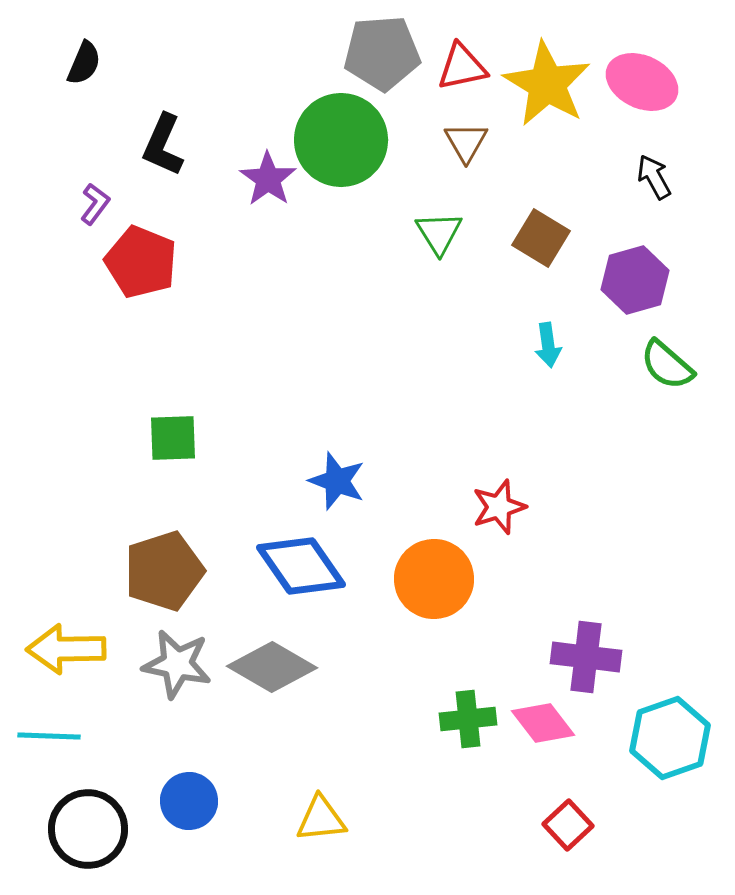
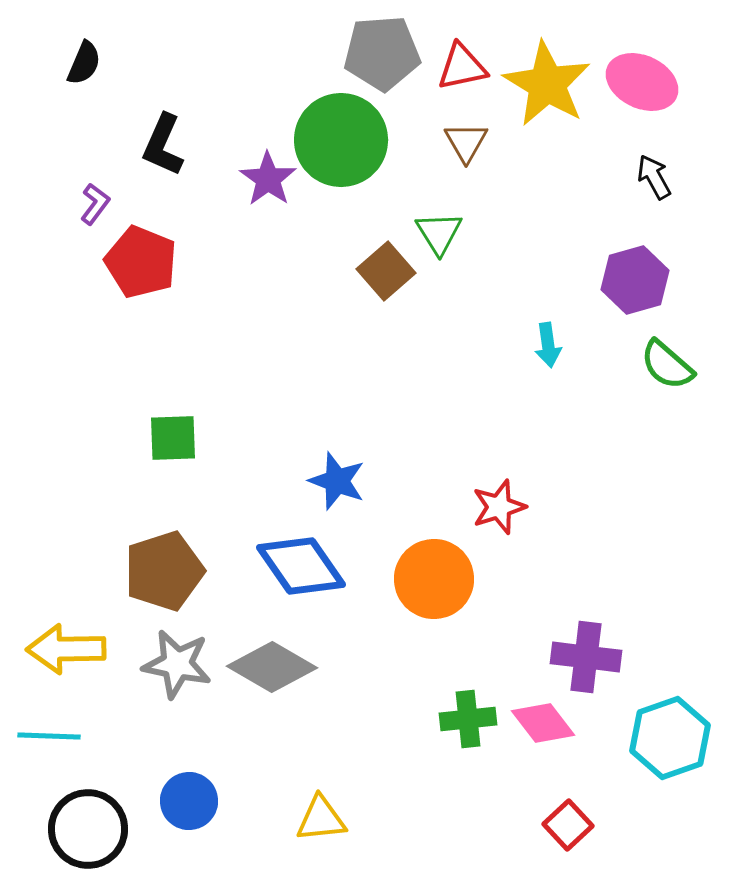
brown square: moved 155 px left, 33 px down; rotated 18 degrees clockwise
